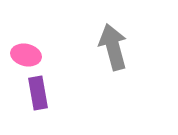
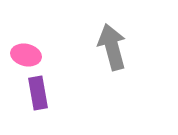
gray arrow: moved 1 px left
